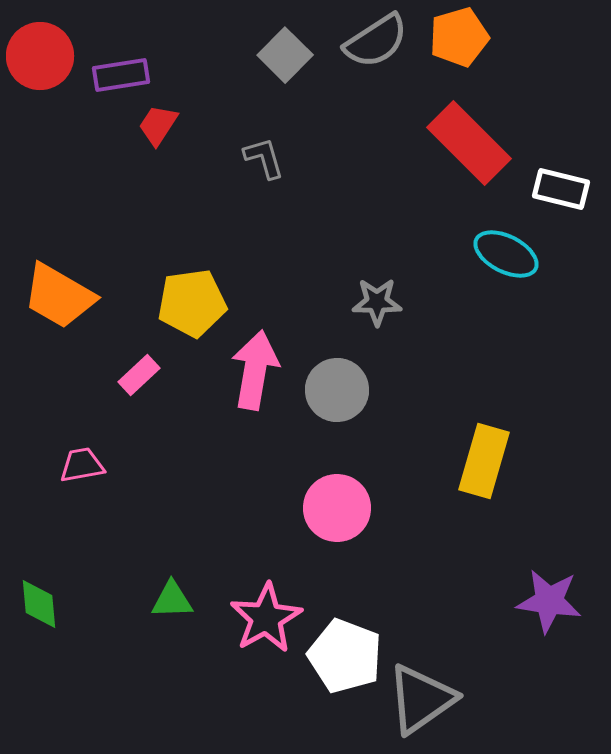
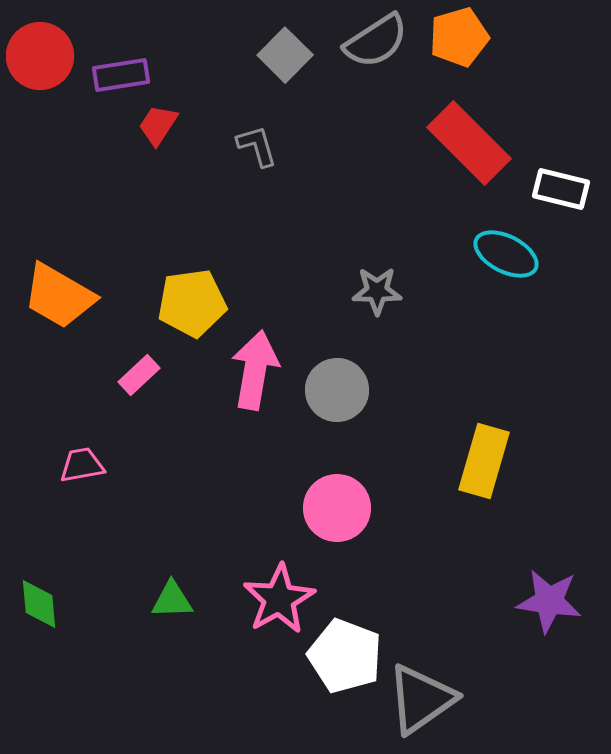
gray L-shape: moved 7 px left, 12 px up
gray star: moved 11 px up
pink star: moved 13 px right, 19 px up
